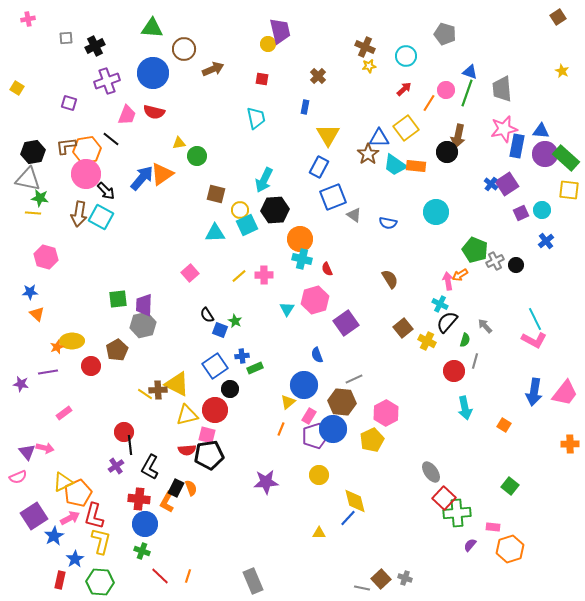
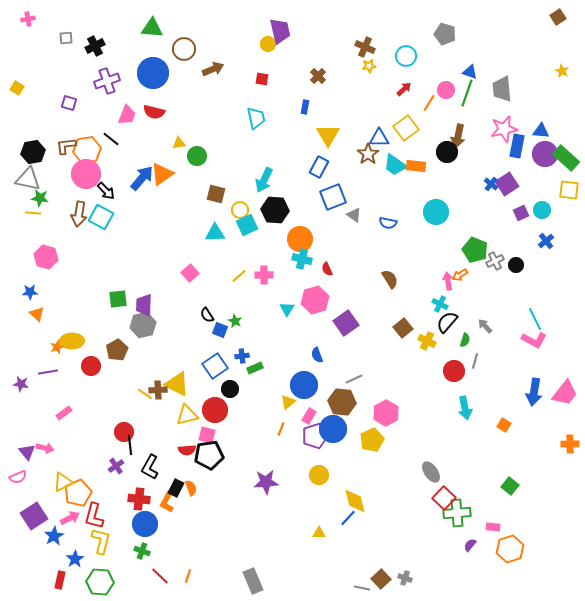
black hexagon at (275, 210): rotated 8 degrees clockwise
